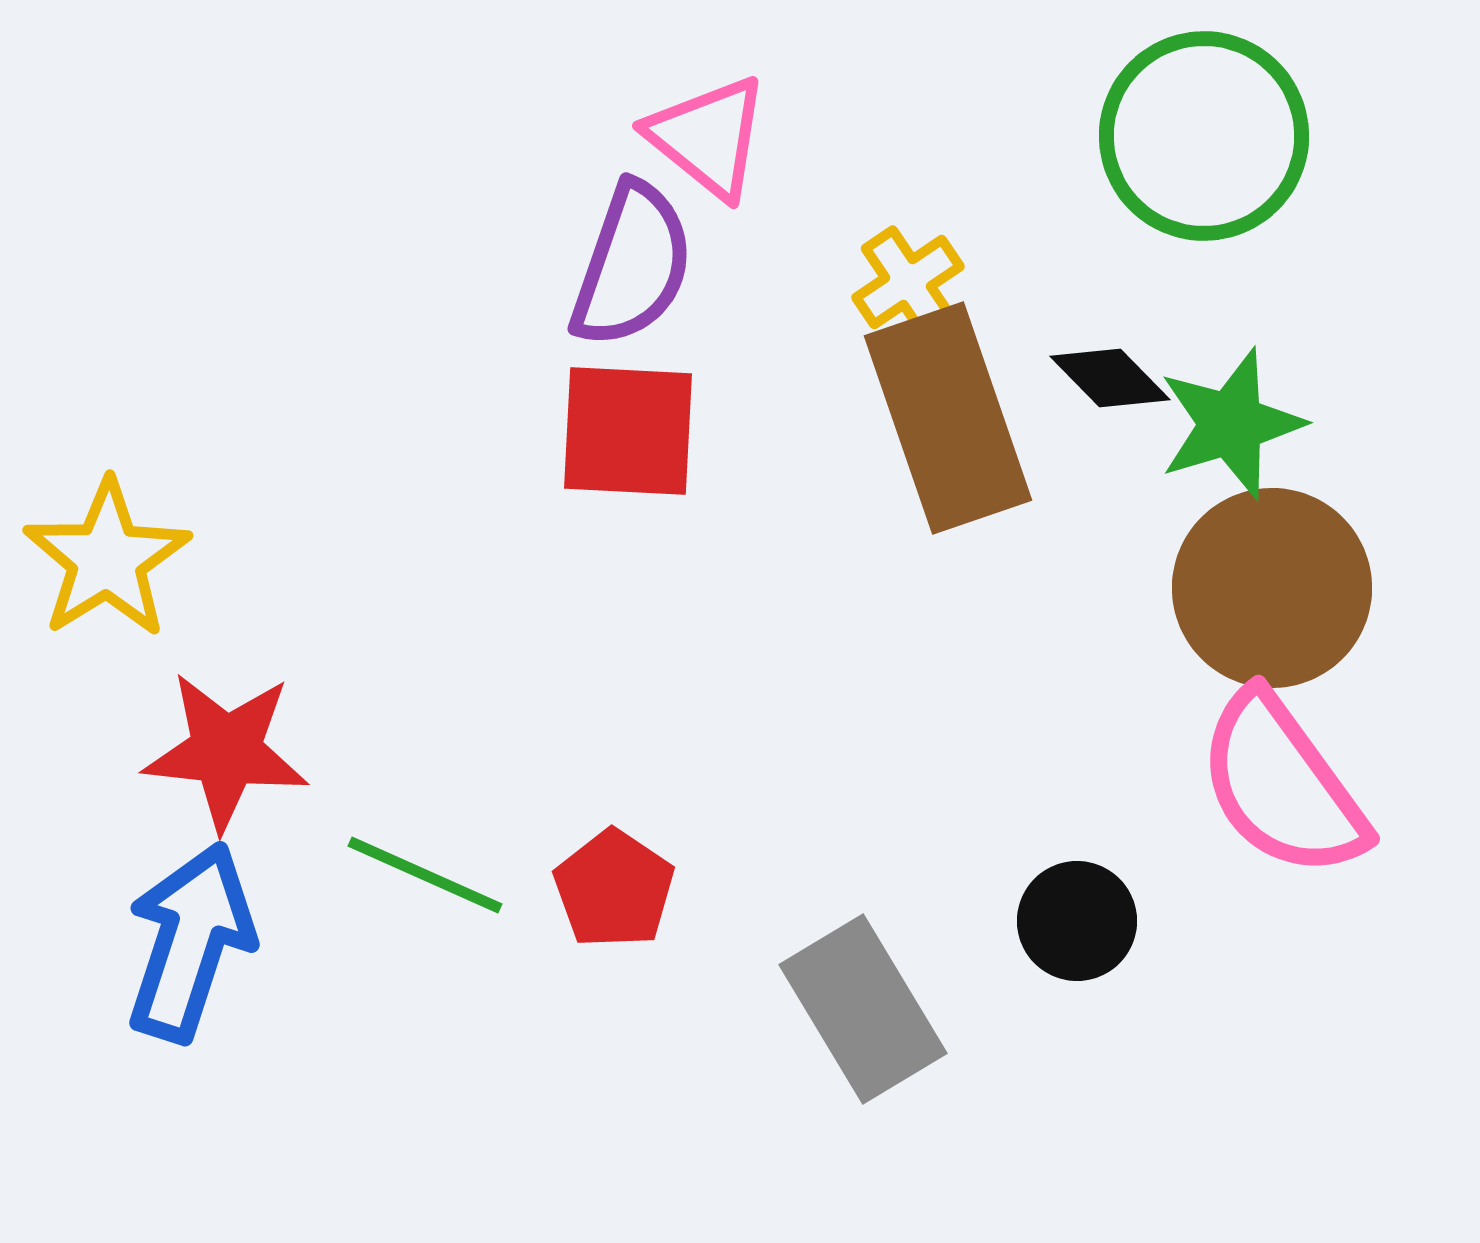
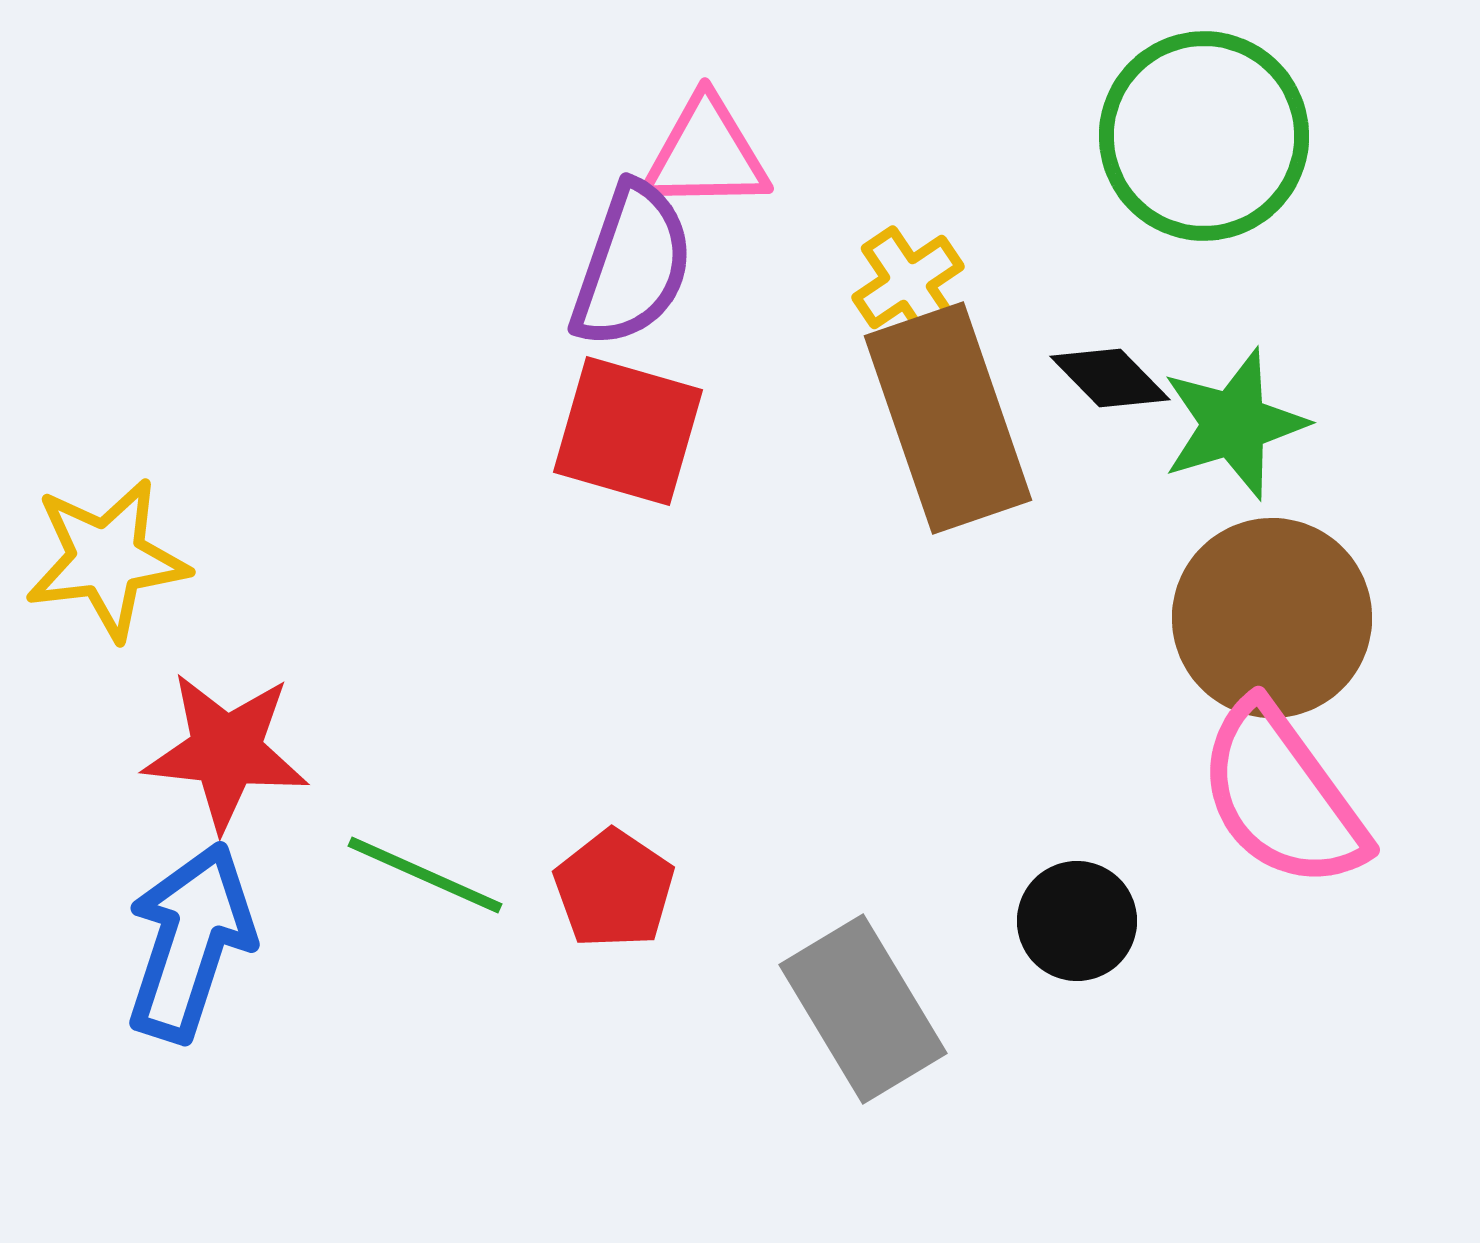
pink triangle: moved 2 px left, 17 px down; rotated 40 degrees counterclockwise
green star: moved 3 px right
red square: rotated 13 degrees clockwise
yellow star: rotated 25 degrees clockwise
brown circle: moved 30 px down
pink semicircle: moved 11 px down
